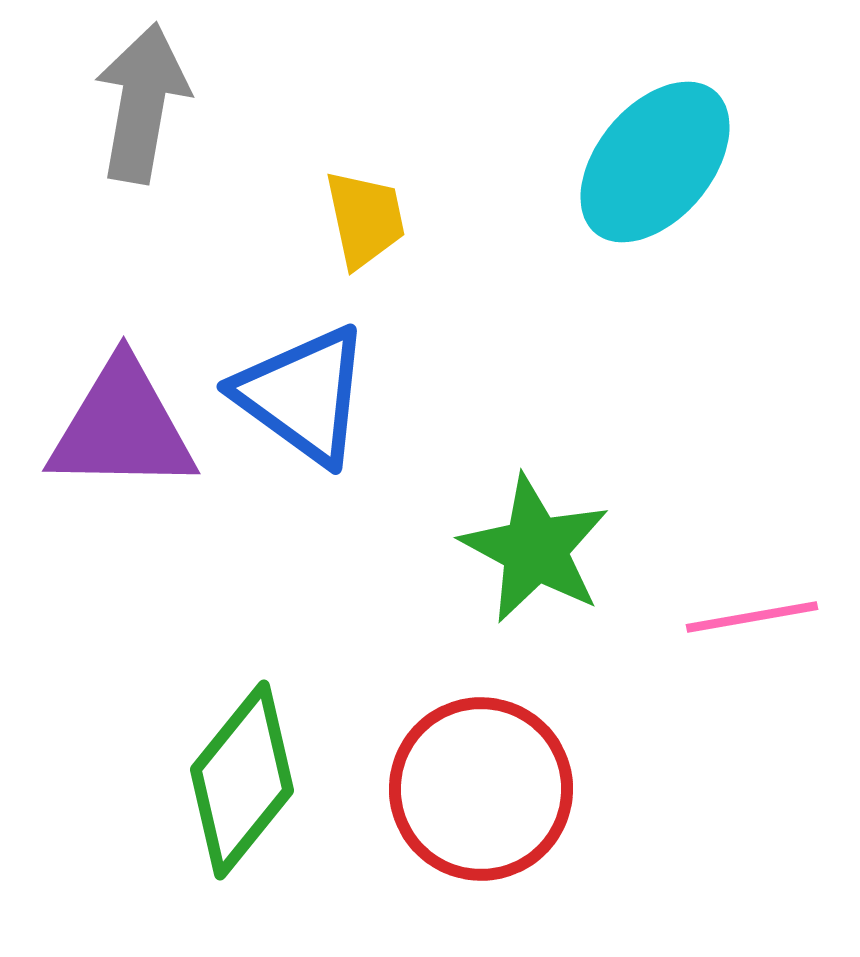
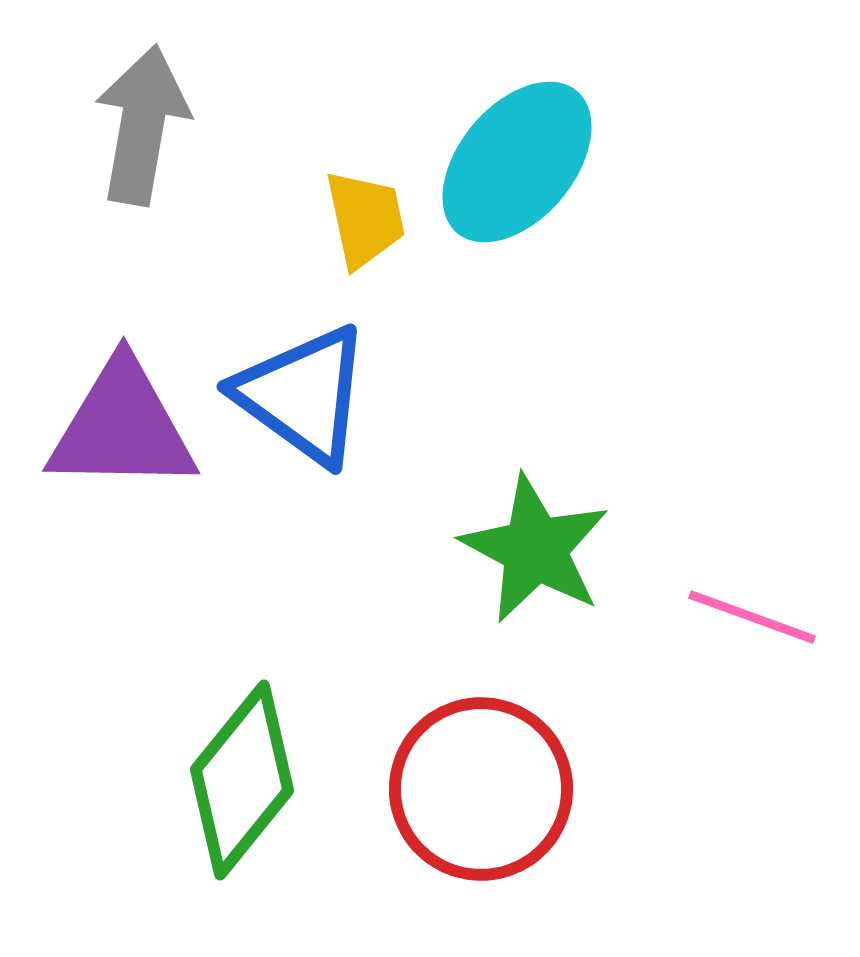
gray arrow: moved 22 px down
cyan ellipse: moved 138 px left
pink line: rotated 30 degrees clockwise
